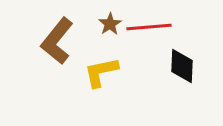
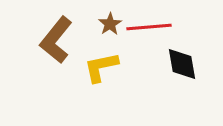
brown L-shape: moved 1 px left, 1 px up
black diamond: moved 2 px up; rotated 12 degrees counterclockwise
yellow L-shape: moved 5 px up
